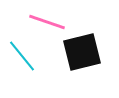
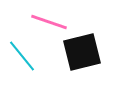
pink line: moved 2 px right
